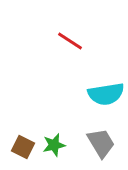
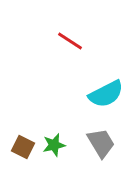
cyan semicircle: rotated 18 degrees counterclockwise
